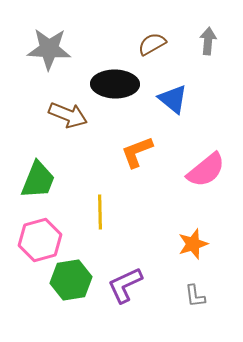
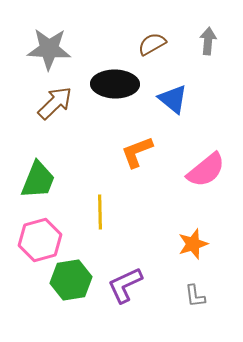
brown arrow: moved 13 px left, 12 px up; rotated 66 degrees counterclockwise
